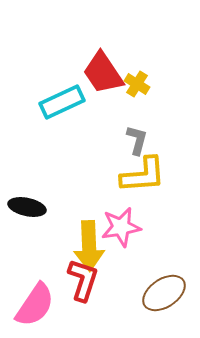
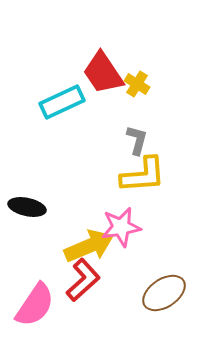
yellow arrow: rotated 111 degrees counterclockwise
red L-shape: rotated 30 degrees clockwise
